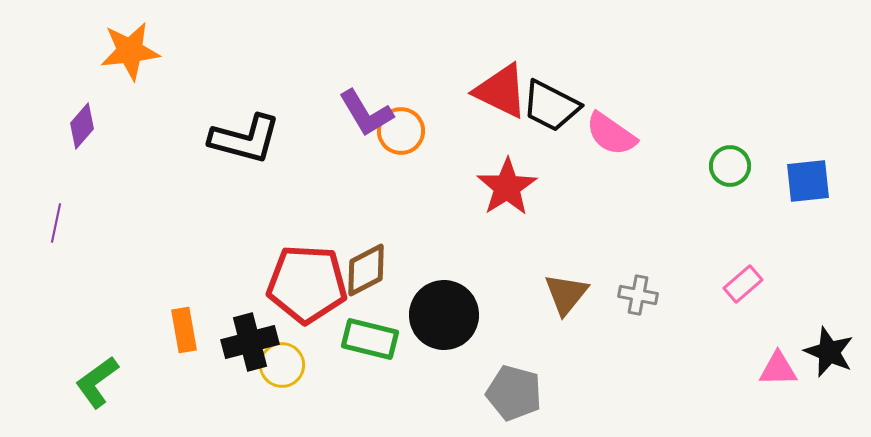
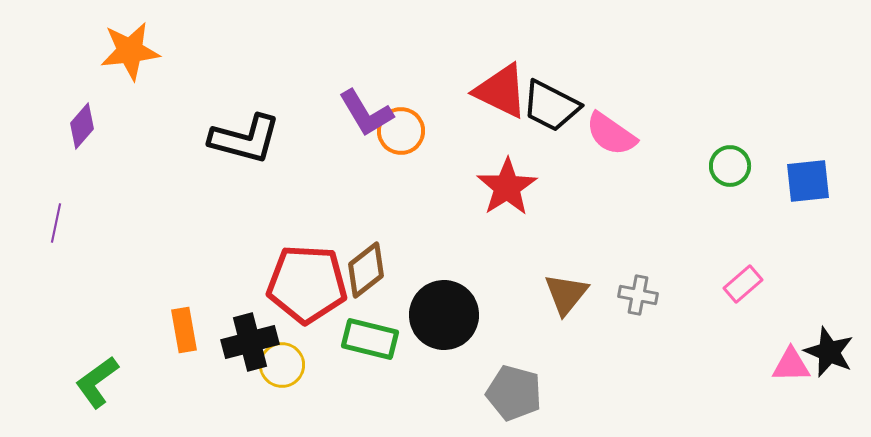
brown diamond: rotated 10 degrees counterclockwise
pink triangle: moved 13 px right, 4 px up
